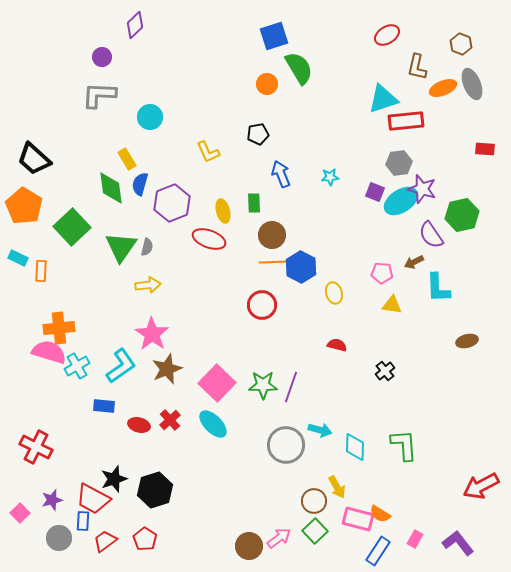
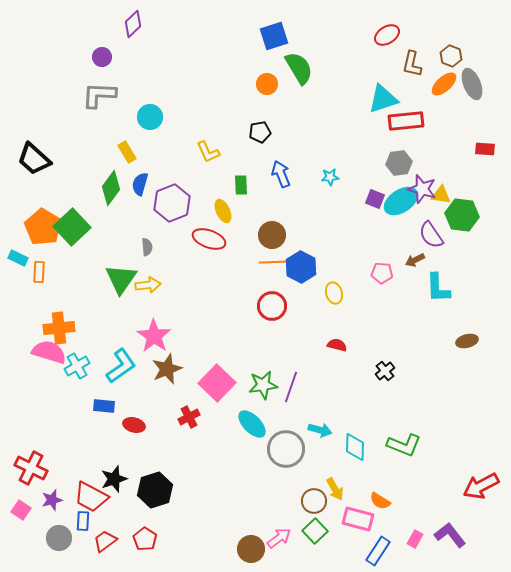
purple diamond at (135, 25): moved 2 px left, 1 px up
brown hexagon at (461, 44): moved 10 px left, 12 px down
brown L-shape at (417, 67): moved 5 px left, 3 px up
orange ellipse at (443, 88): moved 1 px right, 4 px up; rotated 20 degrees counterclockwise
black pentagon at (258, 134): moved 2 px right, 2 px up
yellow rectangle at (127, 159): moved 7 px up
green diamond at (111, 188): rotated 44 degrees clockwise
purple square at (375, 192): moved 7 px down
green rectangle at (254, 203): moved 13 px left, 18 px up
orange pentagon at (24, 206): moved 19 px right, 21 px down
yellow ellipse at (223, 211): rotated 10 degrees counterclockwise
green hexagon at (462, 215): rotated 20 degrees clockwise
green triangle at (121, 247): moved 32 px down
gray semicircle at (147, 247): rotated 18 degrees counterclockwise
brown arrow at (414, 262): moved 1 px right, 2 px up
orange rectangle at (41, 271): moved 2 px left, 1 px down
red circle at (262, 305): moved 10 px right, 1 px down
yellow triangle at (392, 305): moved 49 px right, 110 px up
pink star at (152, 334): moved 2 px right, 2 px down
green star at (263, 385): rotated 8 degrees counterclockwise
red cross at (170, 420): moved 19 px right, 3 px up; rotated 15 degrees clockwise
cyan ellipse at (213, 424): moved 39 px right
red ellipse at (139, 425): moved 5 px left
gray circle at (286, 445): moved 4 px down
green L-shape at (404, 445): rotated 116 degrees clockwise
red cross at (36, 447): moved 5 px left, 21 px down
yellow arrow at (337, 487): moved 2 px left, 2 px down
red trapezoid at (93, 499): moved 2 px left, 2 px up
pink square at (20, 513): moved 1 px right, 3 px up; rotated 12 degrees counterclockwise
orange semicircle at (380, 514): moved 13 px up
purple L-shape at (458, 543): moved 8 px left, 8 px up
brown circle at (249, 546): moved 2 px right, 3 px down
